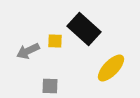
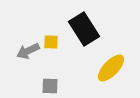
black rectangle: rotated 16 degrees clockwise
yellow square: moved 4 px left, 1 px down
